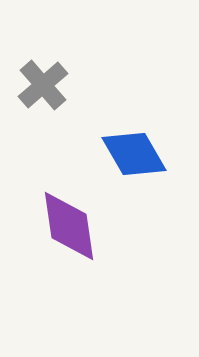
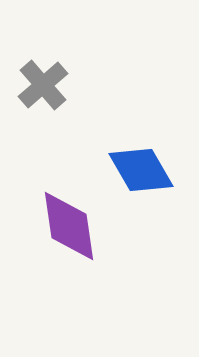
blue diamond: moved 7 px right, 16 px down
